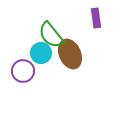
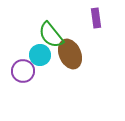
cyan circle: moved 1 px left, 2 px down
